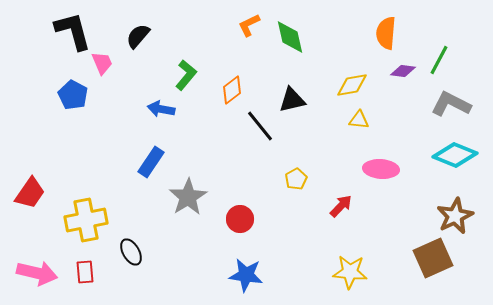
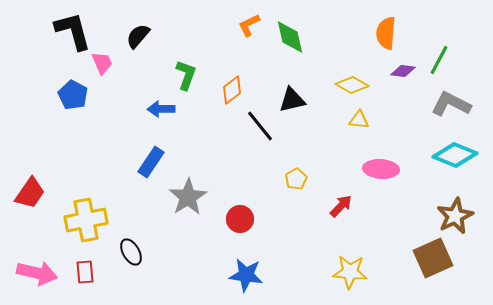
green L-shape: rotated 20 degrees counterclockwise
yellow diamond: rotated 40 degrees clockwise
blue arrow: rotated 12 degrees counterclockwise
